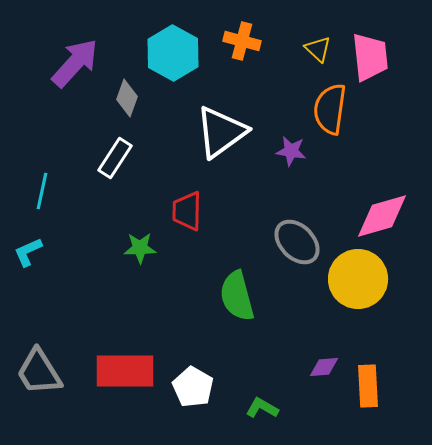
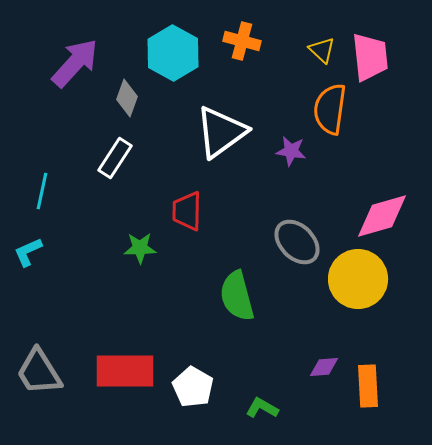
yellow triangle: moved 4 px right, 1 px down
